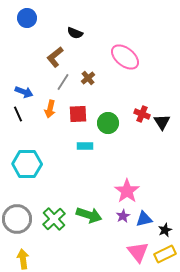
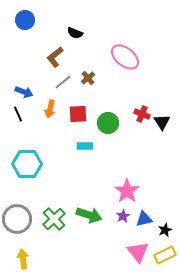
blue circle: moved 2 px left, 2 px down
gray line: rotated 18 degrees clockwise
yellow rectangle: moved 1 px down
